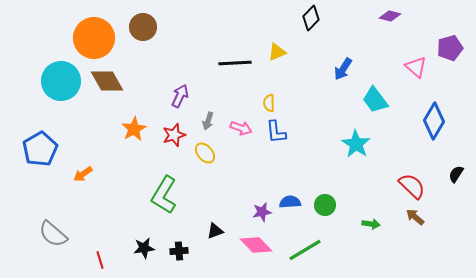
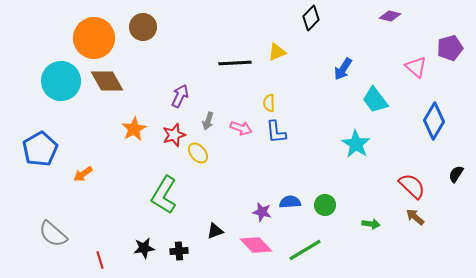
yellow ellipse: moved 7 px left
purple star: rotated 24 degrees clockwise
